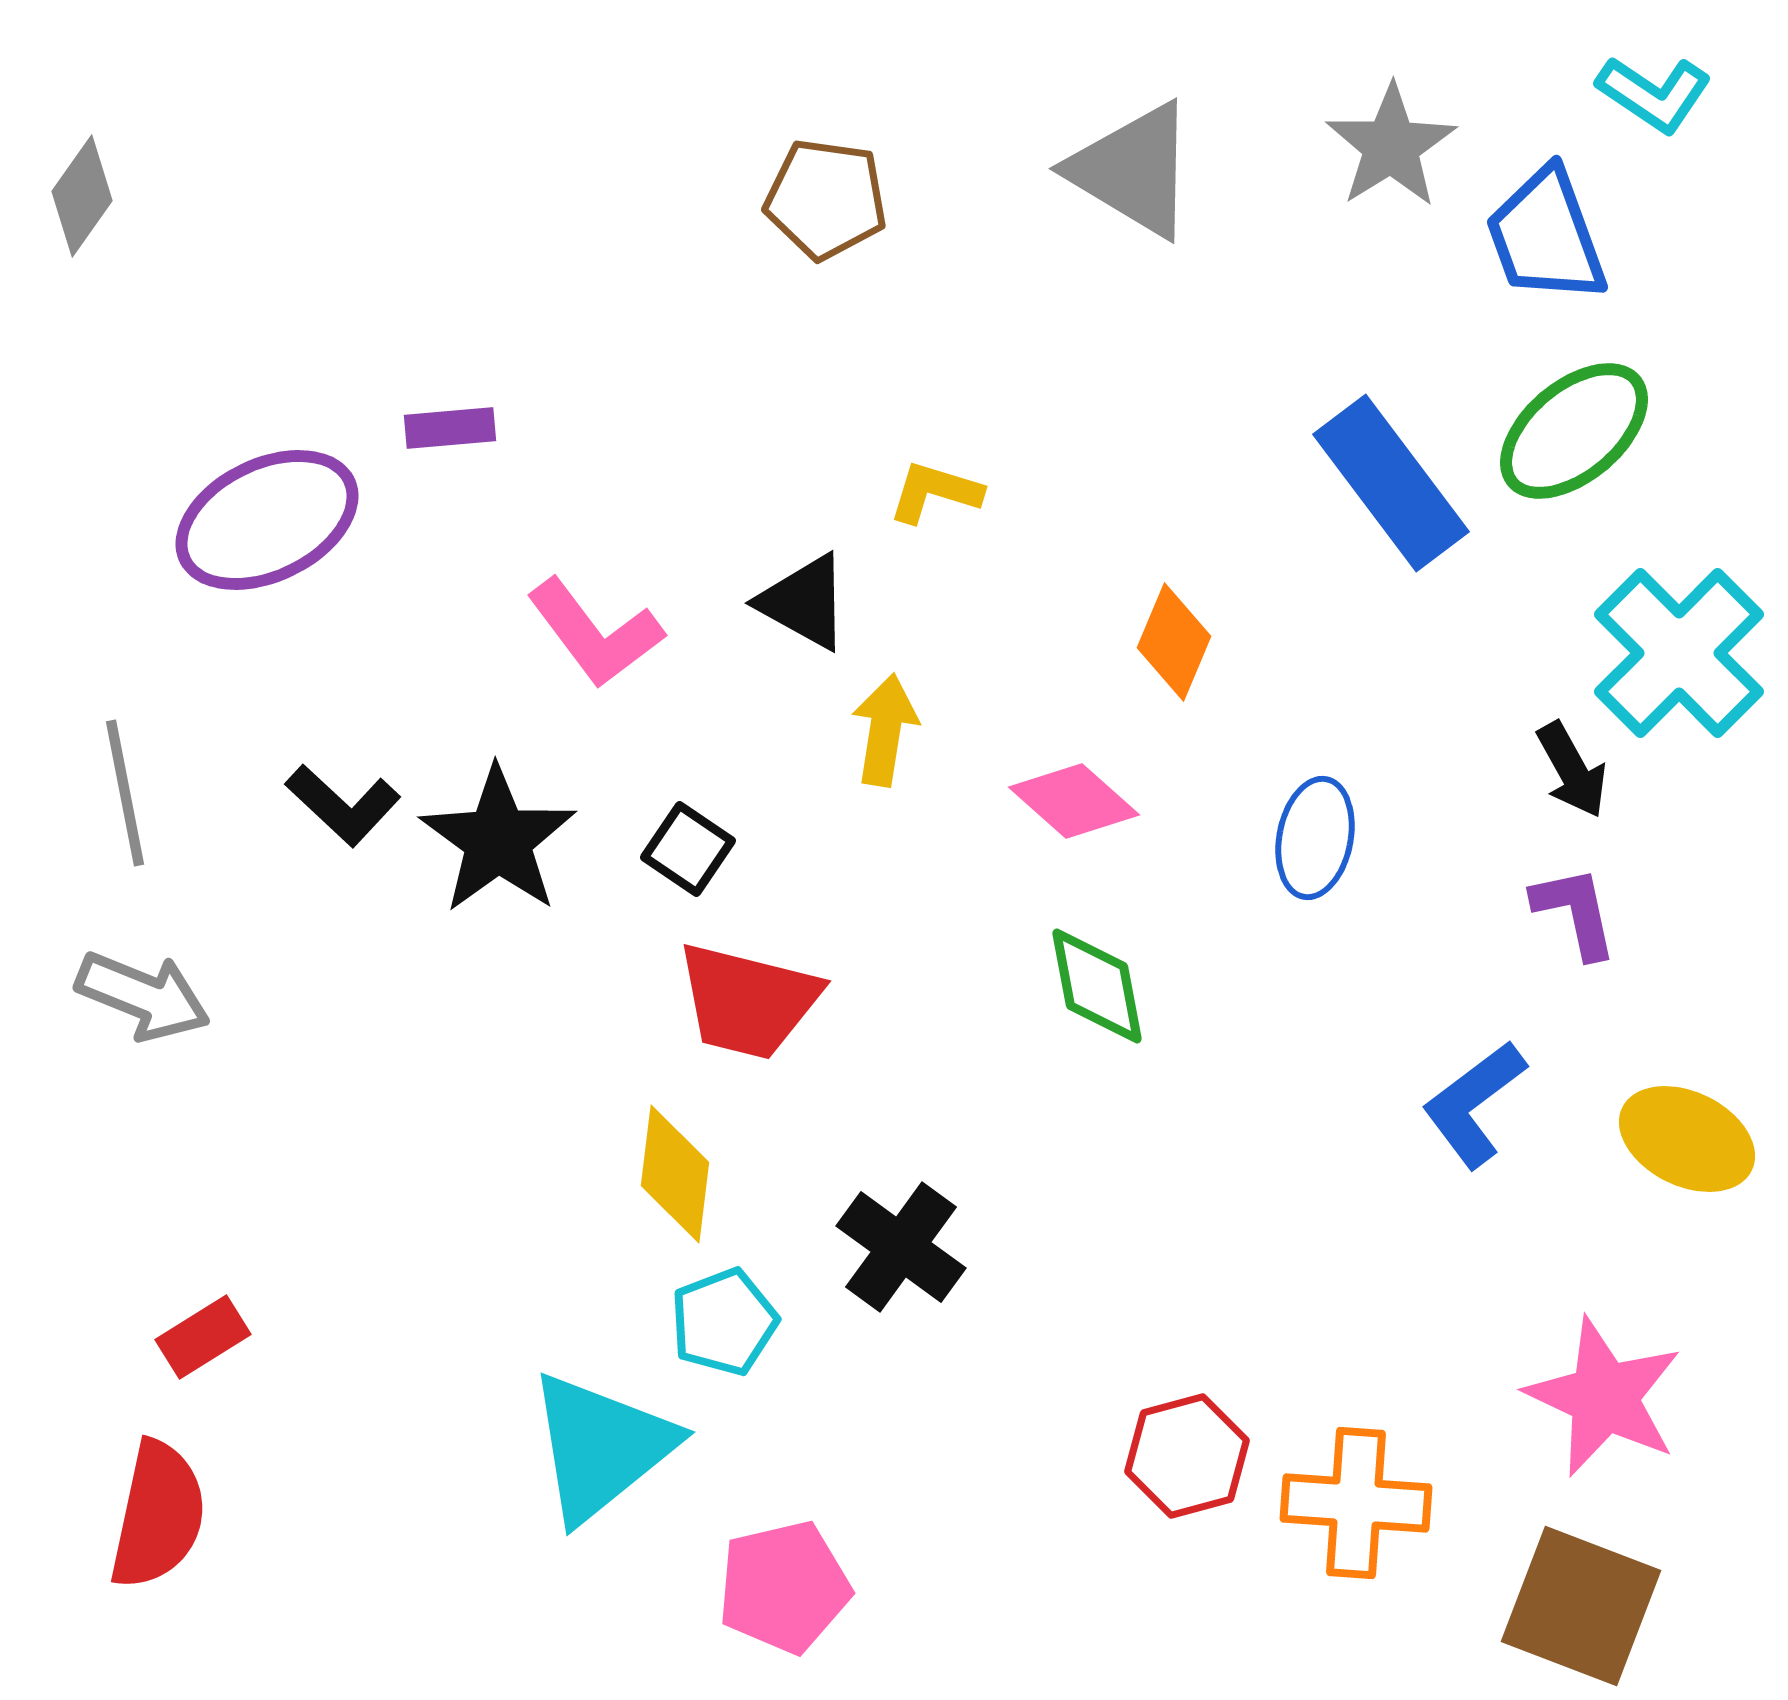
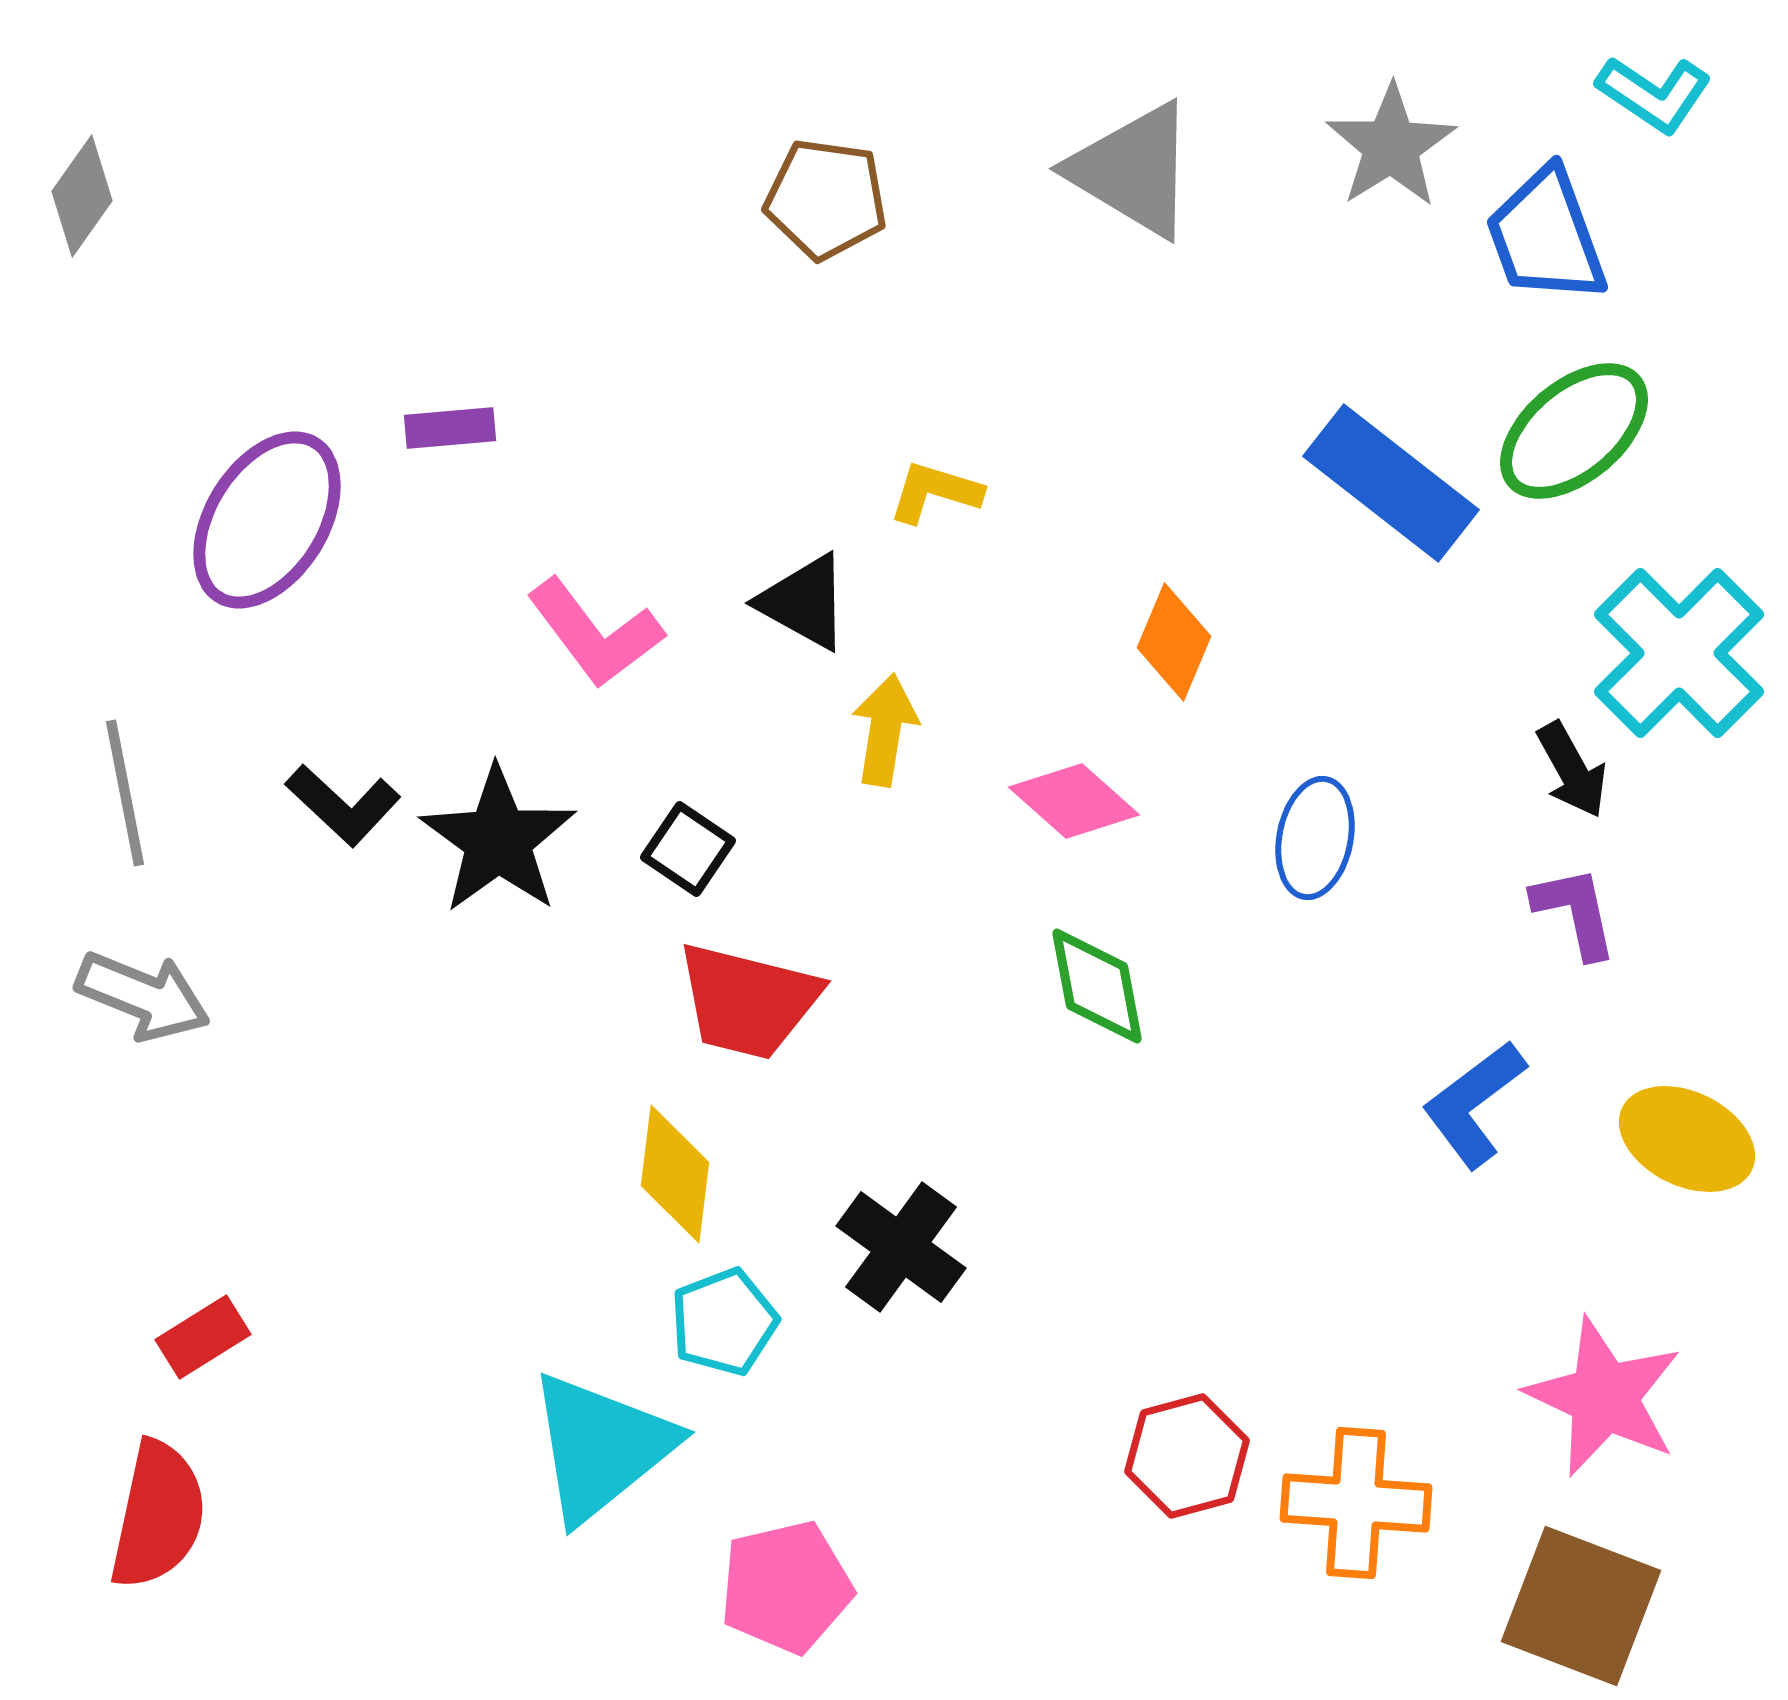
blue rectangle: rotated 15 degrees counterclockwise
purple ellipse: rotated 32 degrees counterclockwise
pink pentagon: moved 2 px right
